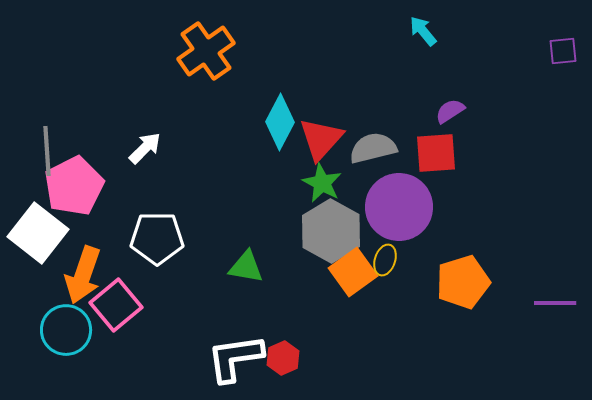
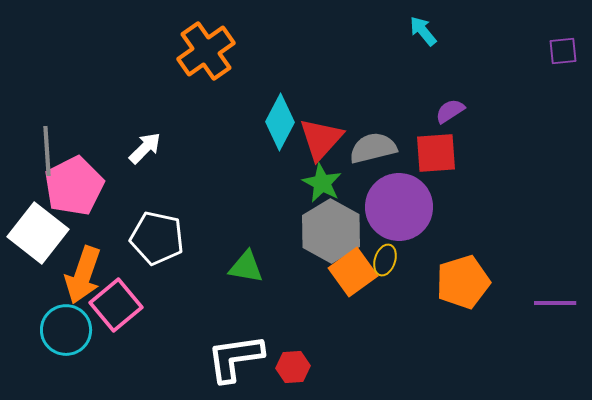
white pentagon: rotated 12 degrees clockwise
red hexagon: moved 10 px right, 9 px down; rotated 20 degrees clockwise
